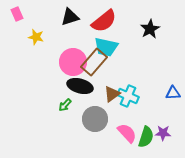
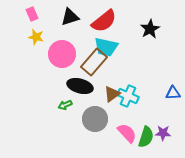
pink rectangle: moved 15 px right
pink circle: moved 11 px left, 8 px up
green arrow: rotated 24 degrees clockwise
